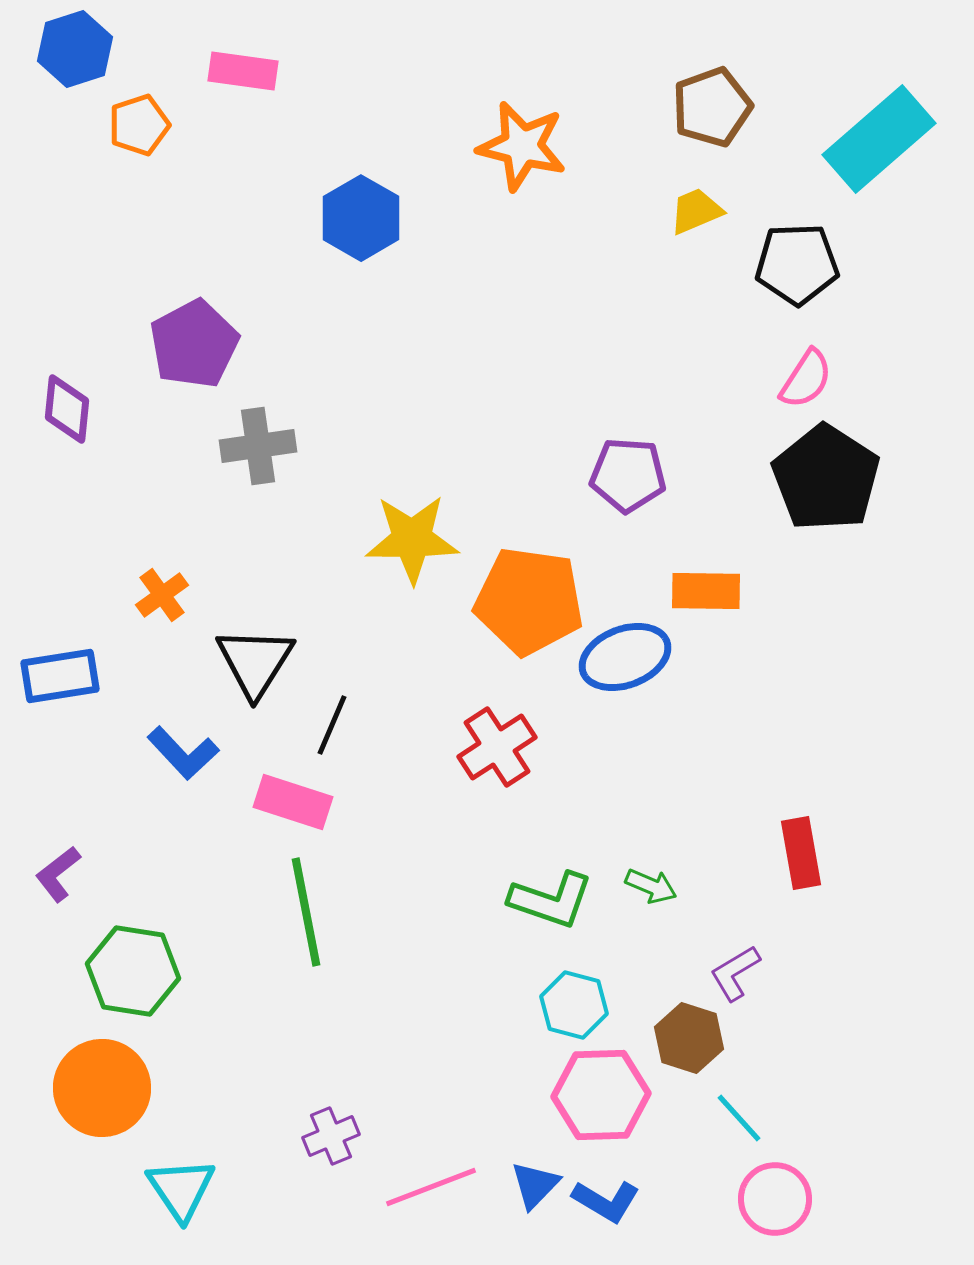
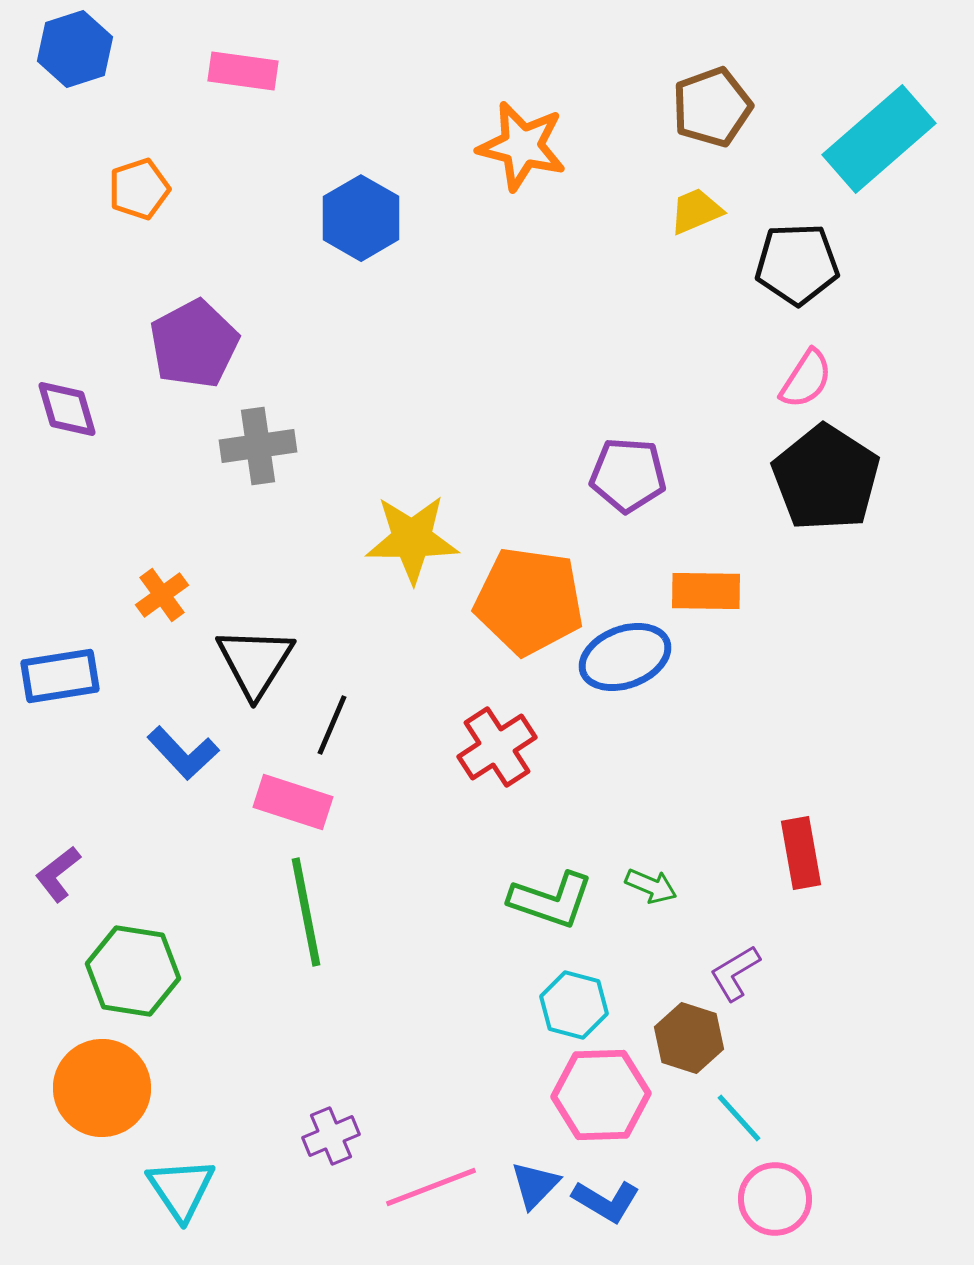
orange pentagon at (139, 125): moved 64 px down
purple diamond at (67, 409): rotated 22 degrees counterclockwise
